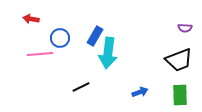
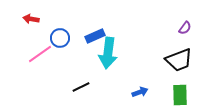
purple semicircle: rotated 56 degrees counterclockwise
blue rectangle: rotated 36 degrees clockwise
pink line: rotated 30 degrees counterclockwise
